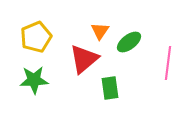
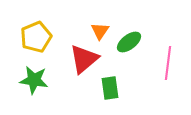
green star: rotated 12 degrees clockwise
